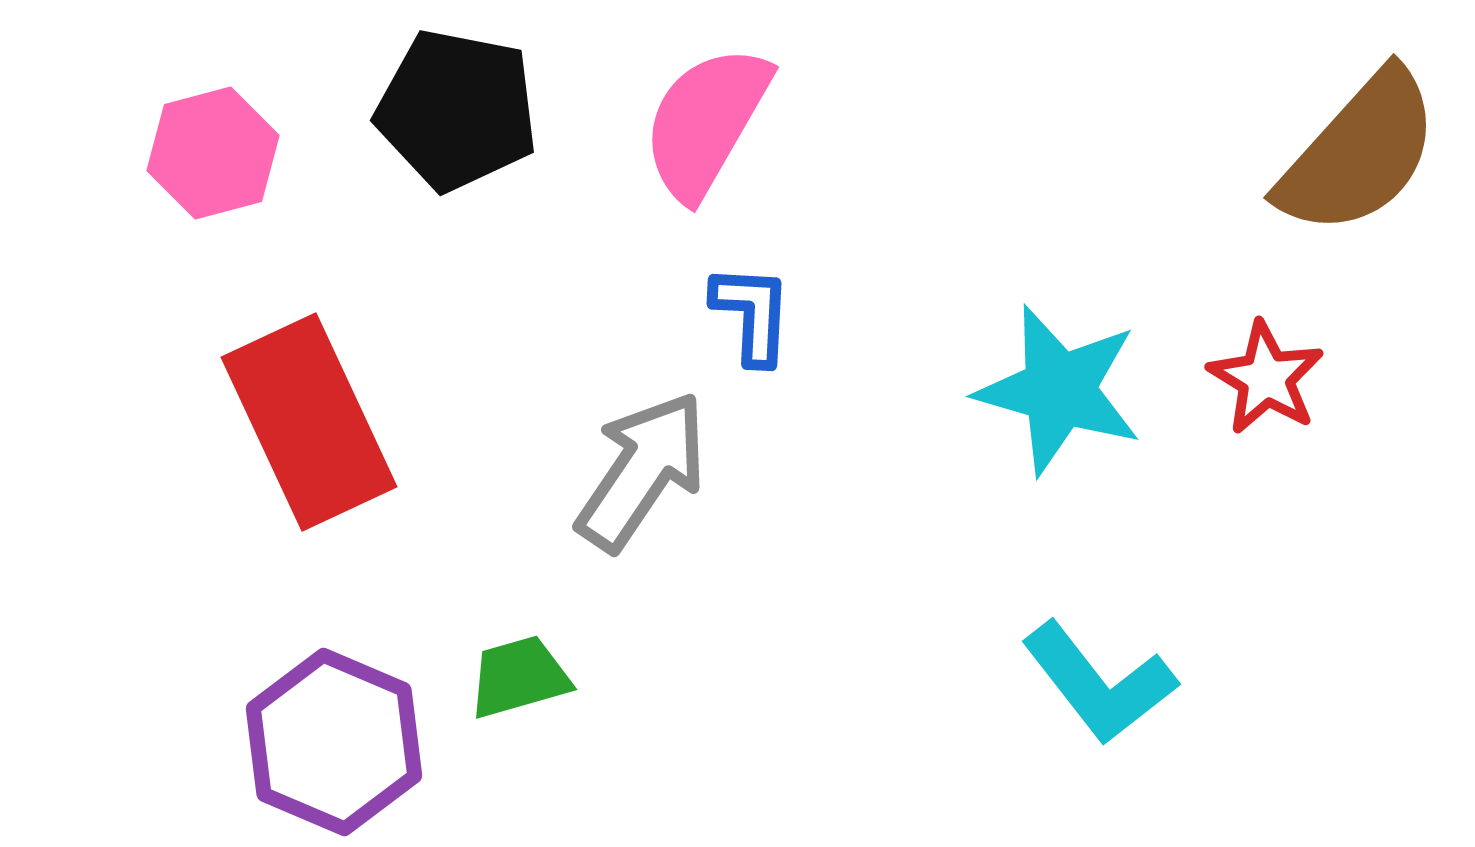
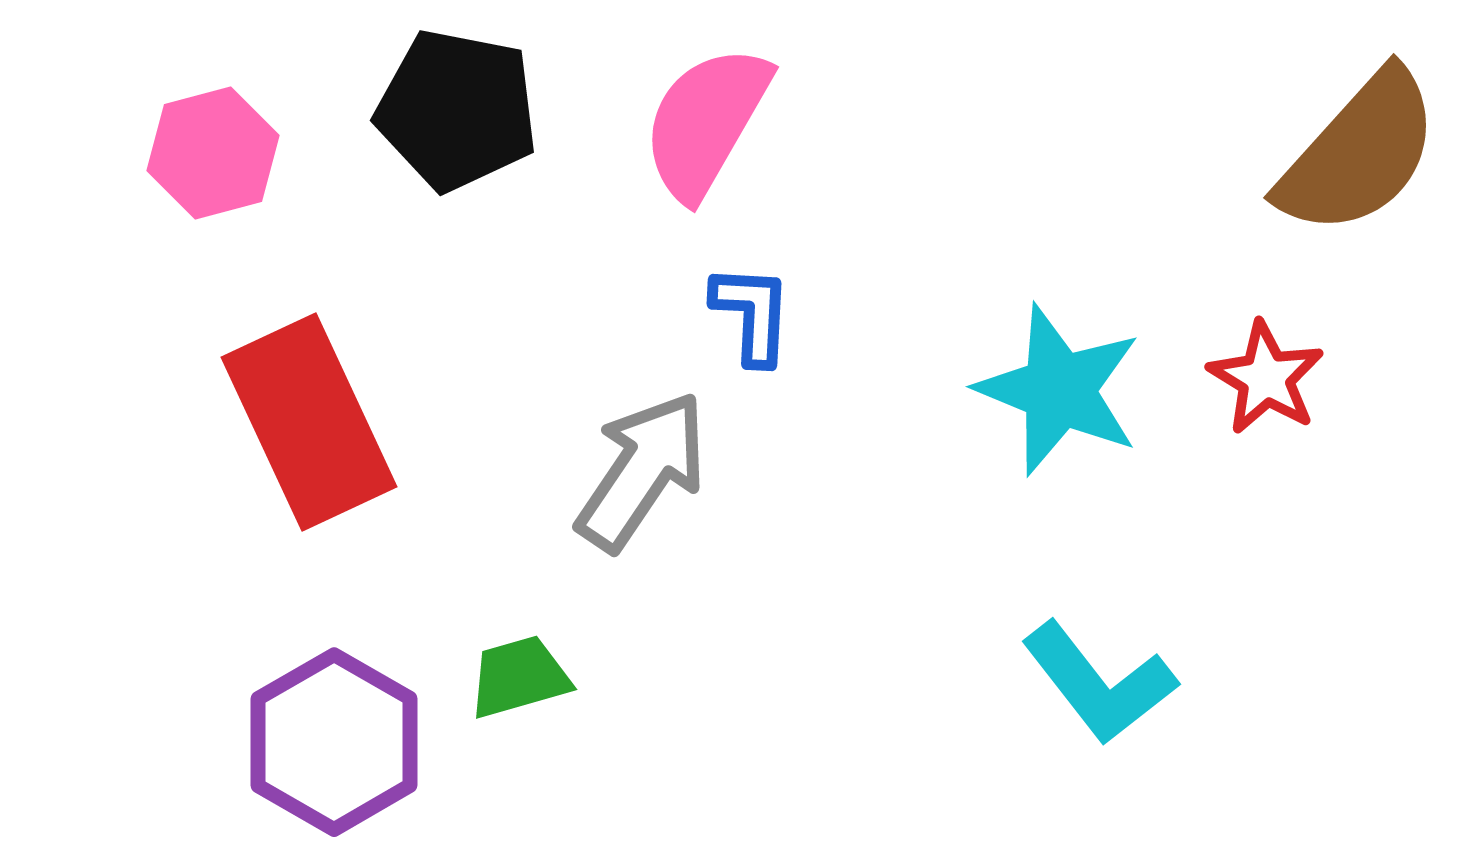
cyan star: rotated 6 degrees clockwise
purple hexagon: rotated 7 degrees clockwise
